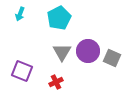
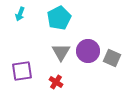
gray triangle: moved 1 px left
purple square: rotated 30 degrees counterclockwise
red cross: rotated 32 degrees counterclockwise
